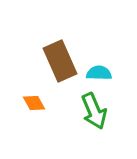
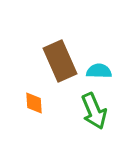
cyan semicircle: moved 2 px up
orange diamond: rotated 25 degrees clockwise
